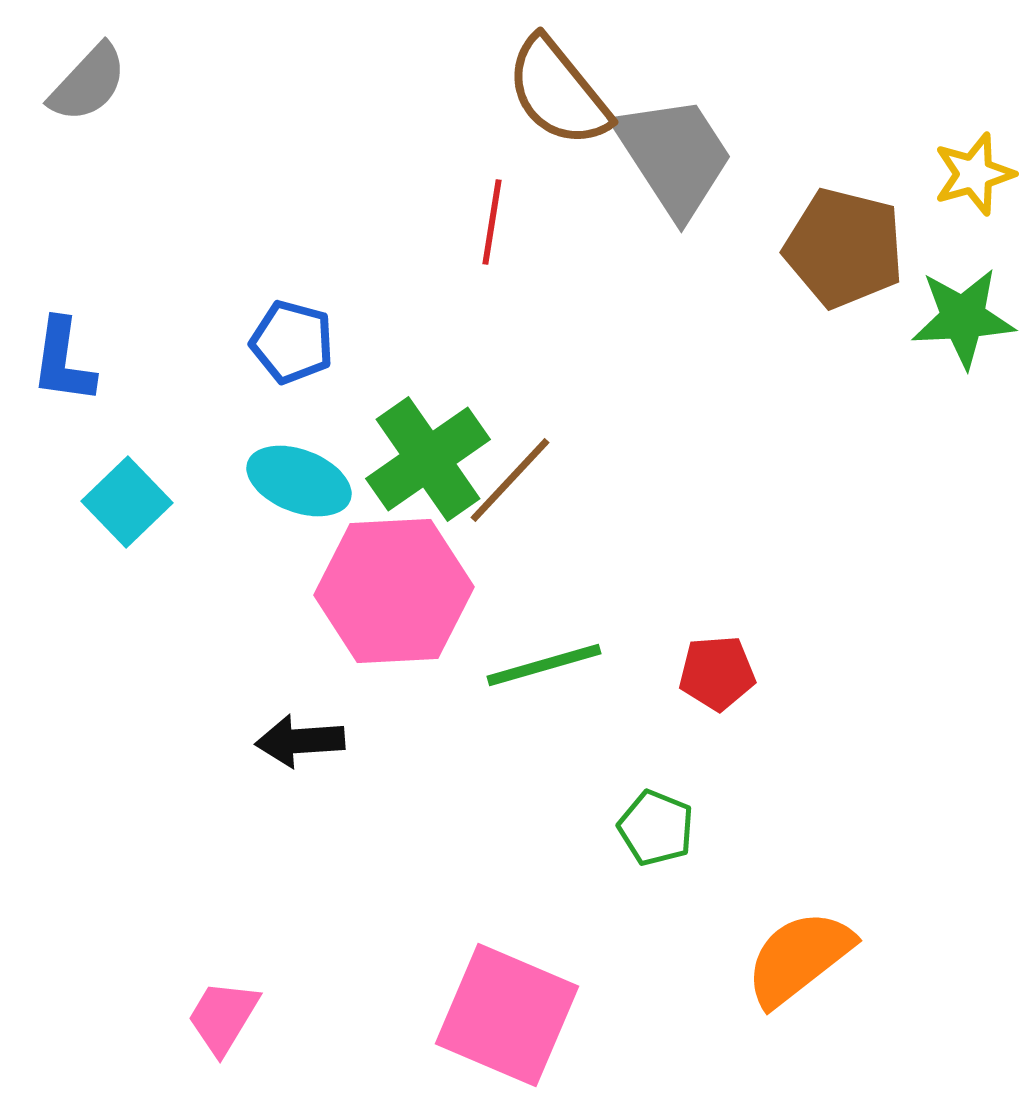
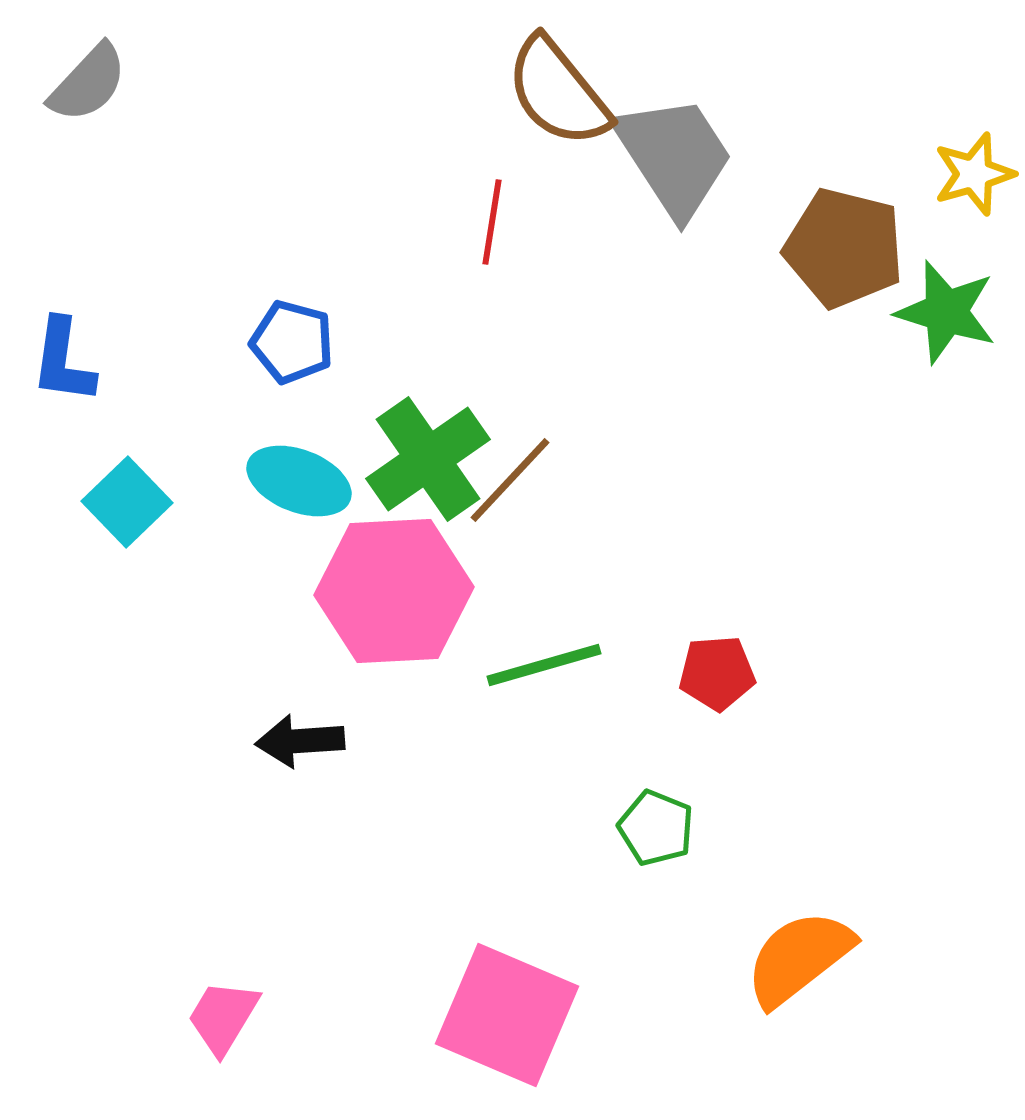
green star: moved 17 px left, 6 px up; rotated 20 degrees clockwise
